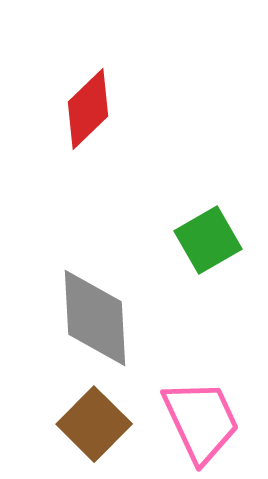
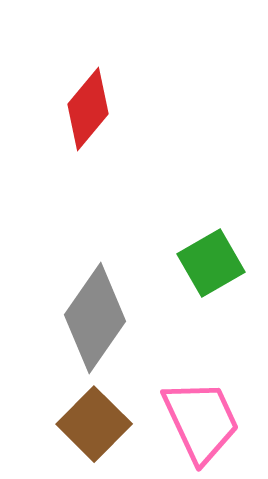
red diamond: rotated 6 degrees counterclockwise
green square: moved 3 px right, 23 px down
gray diamond: rotated 38 degrees clockwise
